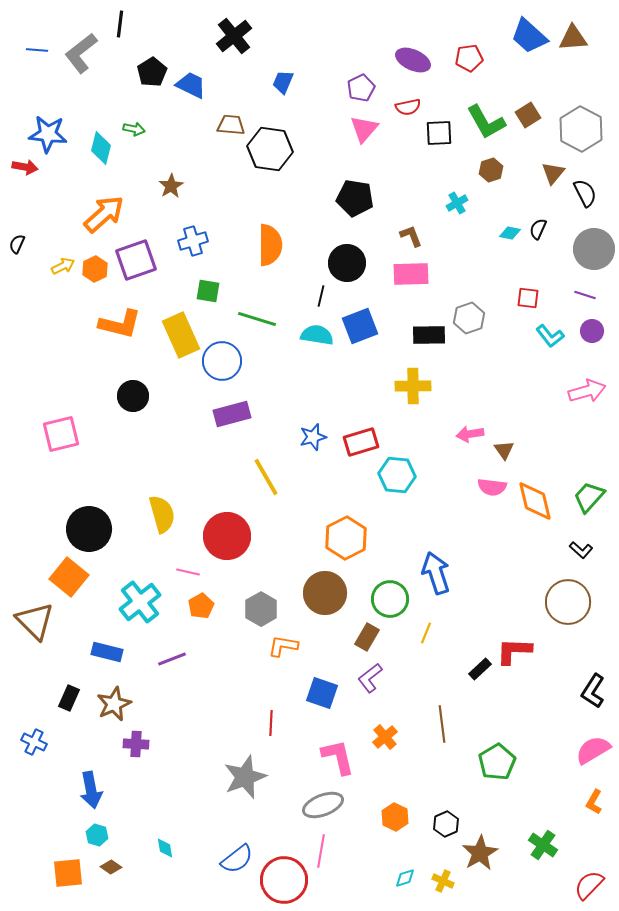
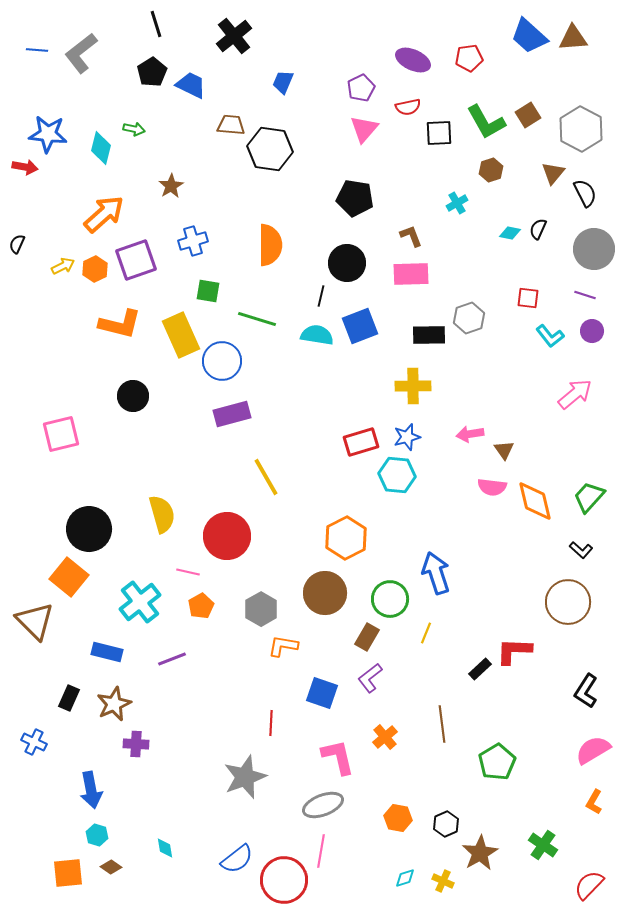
black line at (120, 24): moved 36 px right; rotated 24 degrees counterclockwise
pink arrow at (587, 391): moved 12 px left, 3 px down; rotated 24 degrees counterclockwise
blue star at (313, 437): moved 94 px right
black L-shape at (593, 691): moved 7 px left
orange hexagon at (395, 817): moved 3 px right, 1 px down; rotated 16 degrees counterclockwise
